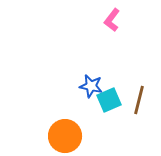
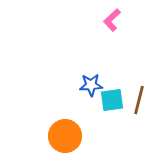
pink L-shape: rotated 10 degrees clockwise
blue star: moved 1 px up; rotated 15 degrees counterclockwise
cyan square: moved 3 px right; rotated 15 degrees clockwise
